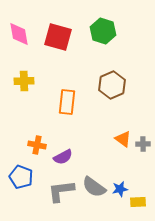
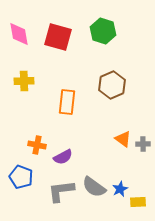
blue star: rotated 14 degrees counterclockwise
